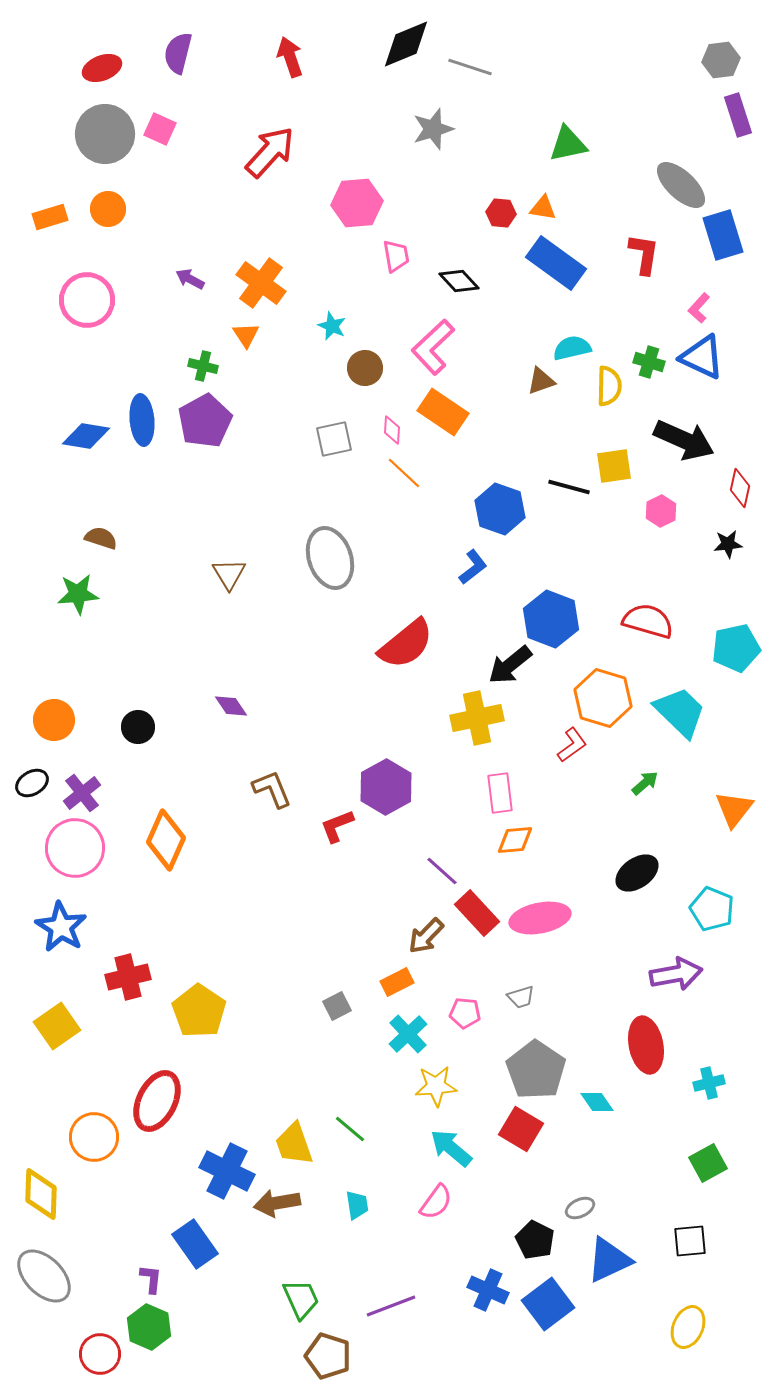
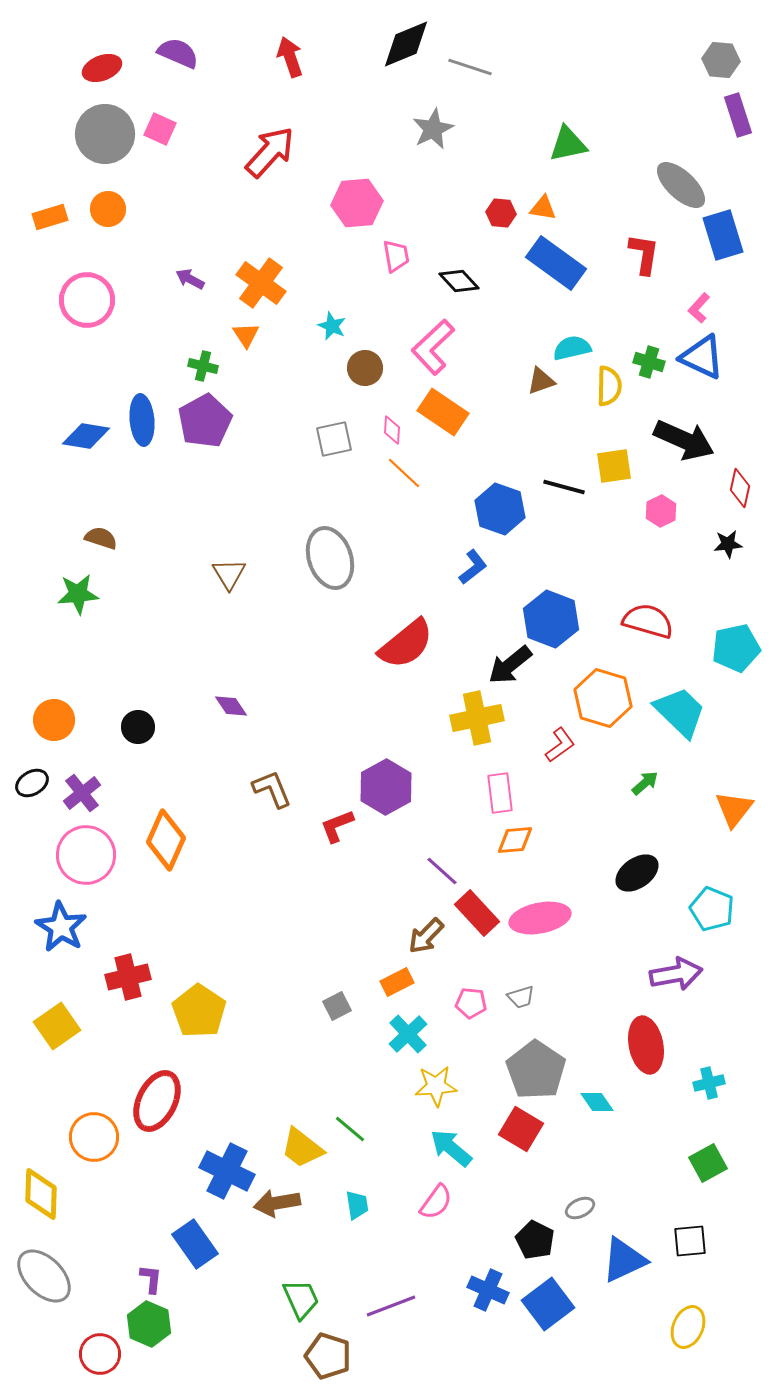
purple semicircle at (178, 53): rotated 99 degrees clockwise
gray hexagon at (721, 60): rotated 12 degrees clockwise
gray star at (433, 129): rotated 9 degrees counterclockwise
black line at (569, 487): moved 5 px left
red L-shape at (572, 745): moved 12 px left
pink circle at (75, 848): moved 11 px right, 7 px down
pink pentagon at (465, 1013): moved 6 px right, 10 px up
yellow trapezoid at (294, 1144): moved 8 px right, 4 px down; rotated 33 degrees counterclockwise
blue triangle at (609, 1260): moved 15 px right
green hexagon at (149, 1327): moved 3 px up
